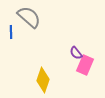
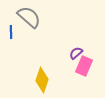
purple semicircle: rotated 88 degrees clockwise
pink rectangle: moved 1 px left, 1 px down
yellow diamond: moved 1 px left
